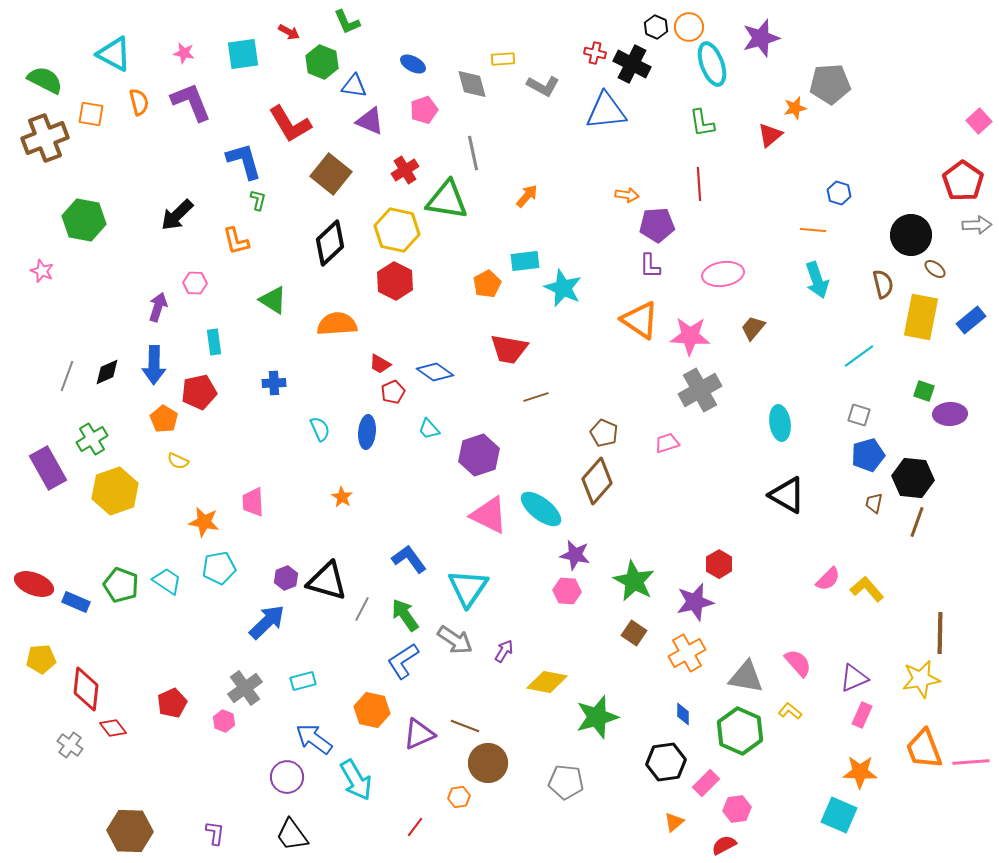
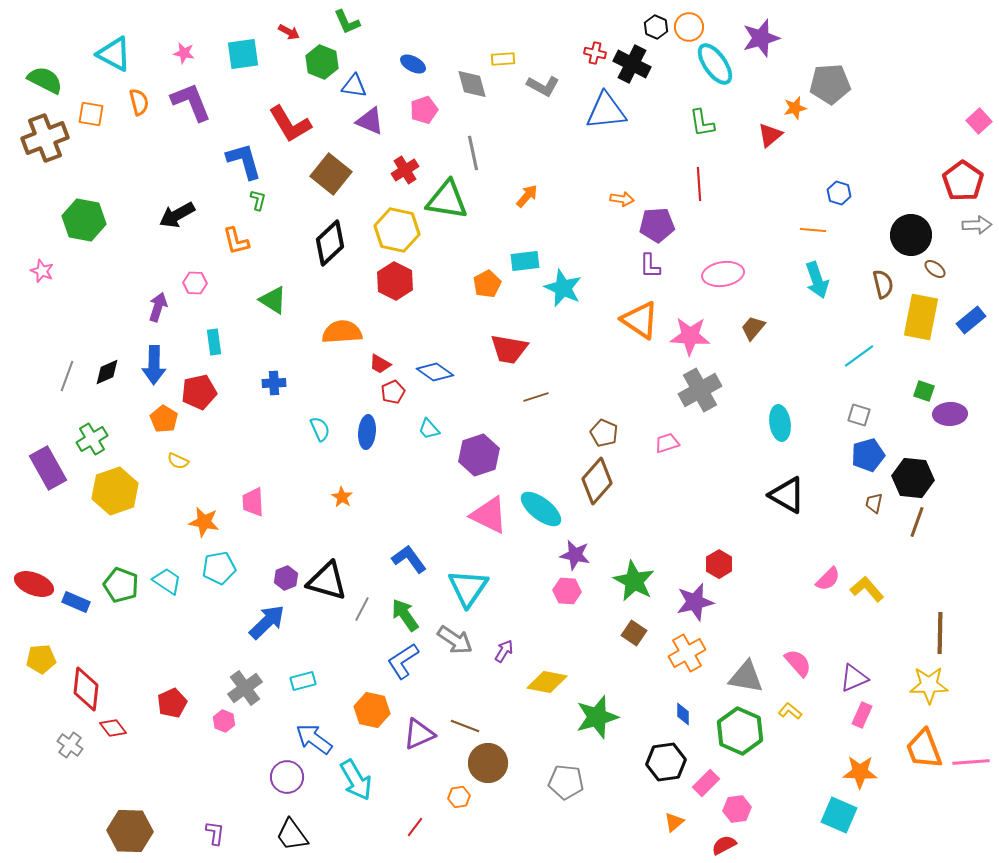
cyan ellipse at (712, 64): moved 3 px right; rotated 15 degrees counterclockwise
orange arrow at (627, 195): moved 5 px left, 4 px down
black arrow at (177, 215): rotated 15 degrees clockwise
orange semicircle at (337, 324): moved 5 px right, 8 px down
yellow star at (921, 679): moved 8 px right, 6 px down; rotated 9 degrees clockwise
